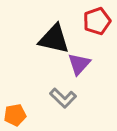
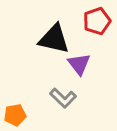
purple triangle: rotated 20 degrees counterclockwise
